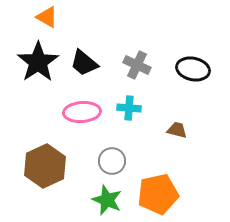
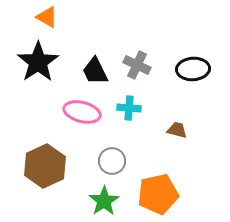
black trapezoid: moved 11 px right, 8 px down; rotated 24 degrees clockwise
black ellipse: rotated 16 degrees counterclockwise
pink ellipse: rotated 18 degrees clockwise
green star: moved 3 px left, 1 px down; rotated 16 degrees clockwise
